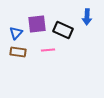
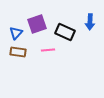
blue arrow: moved 3 px right, 5 px down
purple square: rotated 12 degrees counterclockwise
black rectangle: moved 2 px right, 2 px down
